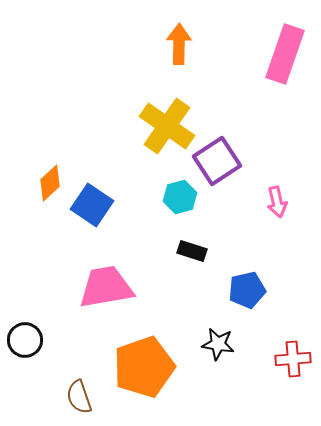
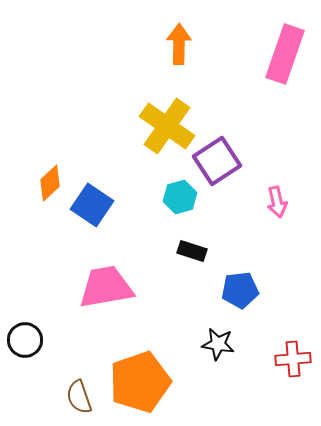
blue pentagon: moved 7 px left; rotated 6 degrees clockwise
orange pentagon: moved 4 px left, 15 px down
